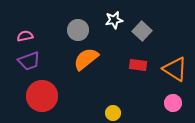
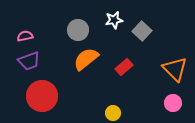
red rectangle: moved 14 px left, 2 px down; rotated 48 degrees counterclockwise
orange triangle: rotated 12 degrees clockwise
